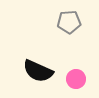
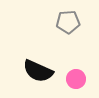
gray pentagon: moved 1 px left
